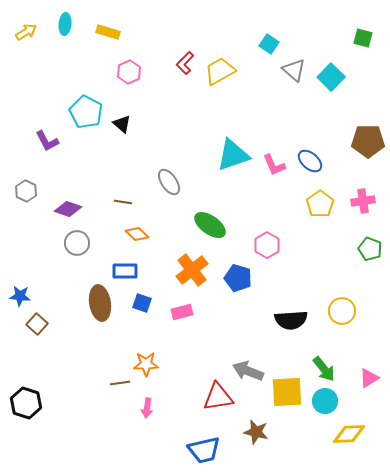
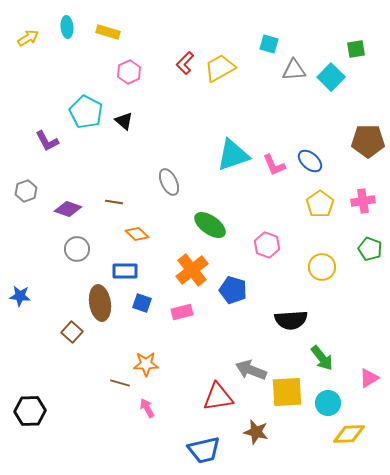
cyan ellipse at (65, 24): moved 2 px right, 3 px down; rotated 10 degrees counterclockwise
yellow arrow at (26, 32): moved 2 px right, 6 px down
green square at (363, 38): moved 7 px left, 11 px down; rotated 24 degrees counterclockwise
cyan square at (269, 44): rotated 18 degrees counterclockwise
gray triangle at (294, 70): rotated 45 degrees counterclockwise
yellow trapezoid at (220, 71): moved 3 px up
black triangle at (122, 124): moved 2 px right, 3 px up
gray ellipse at (169, 182): rotated 8 degrees clockwise
gray hexagon at (26, 191): rotated 15 degrees clockwise
brown line at (123, 202): moved 9 px left
gray circle at (77, 243): moved 6 px down
pink hexagon at (267, 245): rotated 10 degrees counterclockwise
blue pentagon at (238, 278): moved 5 px left, 12 px down
yellow circle at (342, 311): moved 20 px left, 44 px up
brown square at (37, 324): moved 35 px right, 8 px down
green arrow at (324, 369): moved 2 px left, 11 px up
gray arrow at (248, 371): moved 3 px right, 1 px up
brown line at (120, 383): rotated 24 degrees clockwise
cyan circle at (325, 401): moved 3 px right, 2 px down
black hexagon at (26, 403): moved 4 px right, 8 px down; rotated 20 degrees counterclockwise
pink arrow at (147, 408): rotated 144 degrees clockwise
